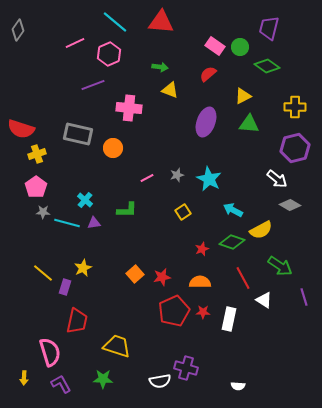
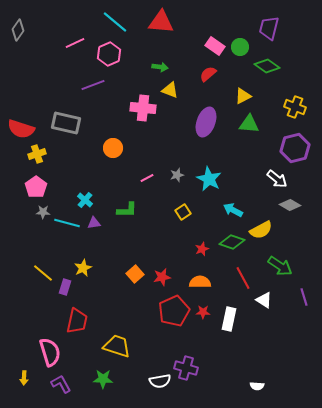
yellow cross at (295, 107): rotated 20 degrees clockwise
pink cross at (129, 108): moved 14 px right
gray rectangle at (78, 134): moved 12 px left, 11 px up
white semicircle at (238, 386): moved 19 px right
